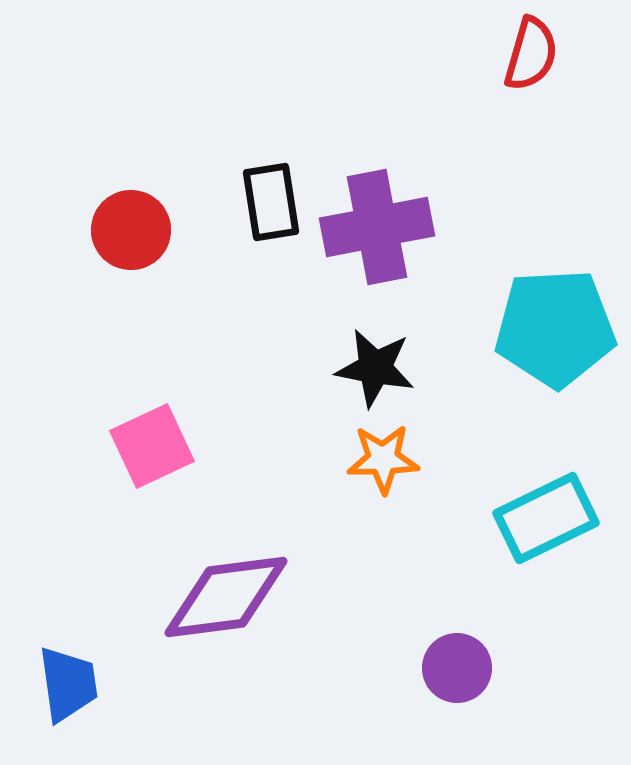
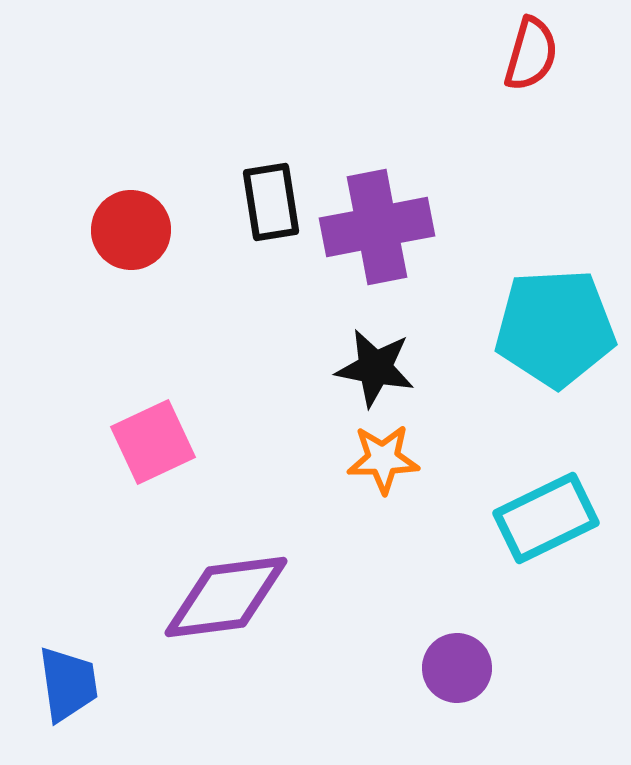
pink square: moved 1 px right, 4 px up
